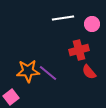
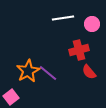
orange star: rotated 25 degrees counterclockwise
